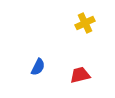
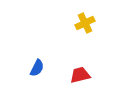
blue semicircle: moved 1 px left, 1 px down
